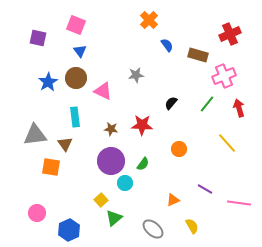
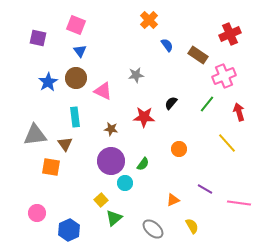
brown rectangle: rotated 18 degrees clockwise
red arrow: moved 4 px down
red star: moved 2 px right, 8 px up
